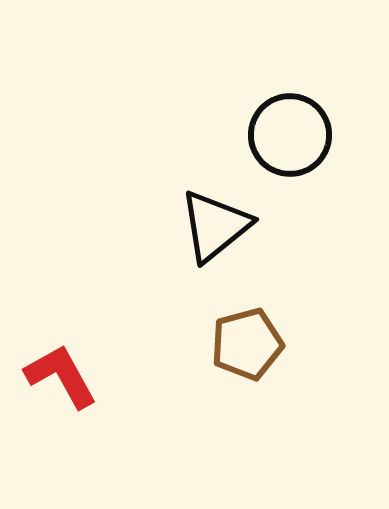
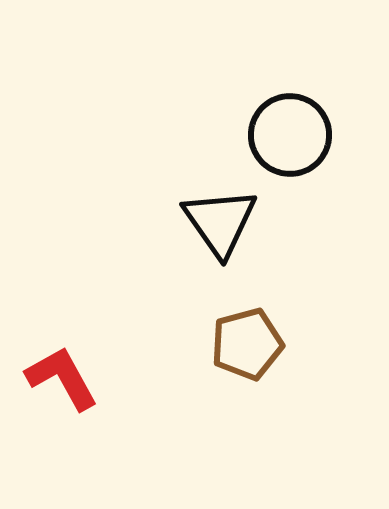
black triangle: moved 5 px right, 4 px up; rotated 26 degrees counterclockwise
red L-shape: moved 1 px right, 2 px down
